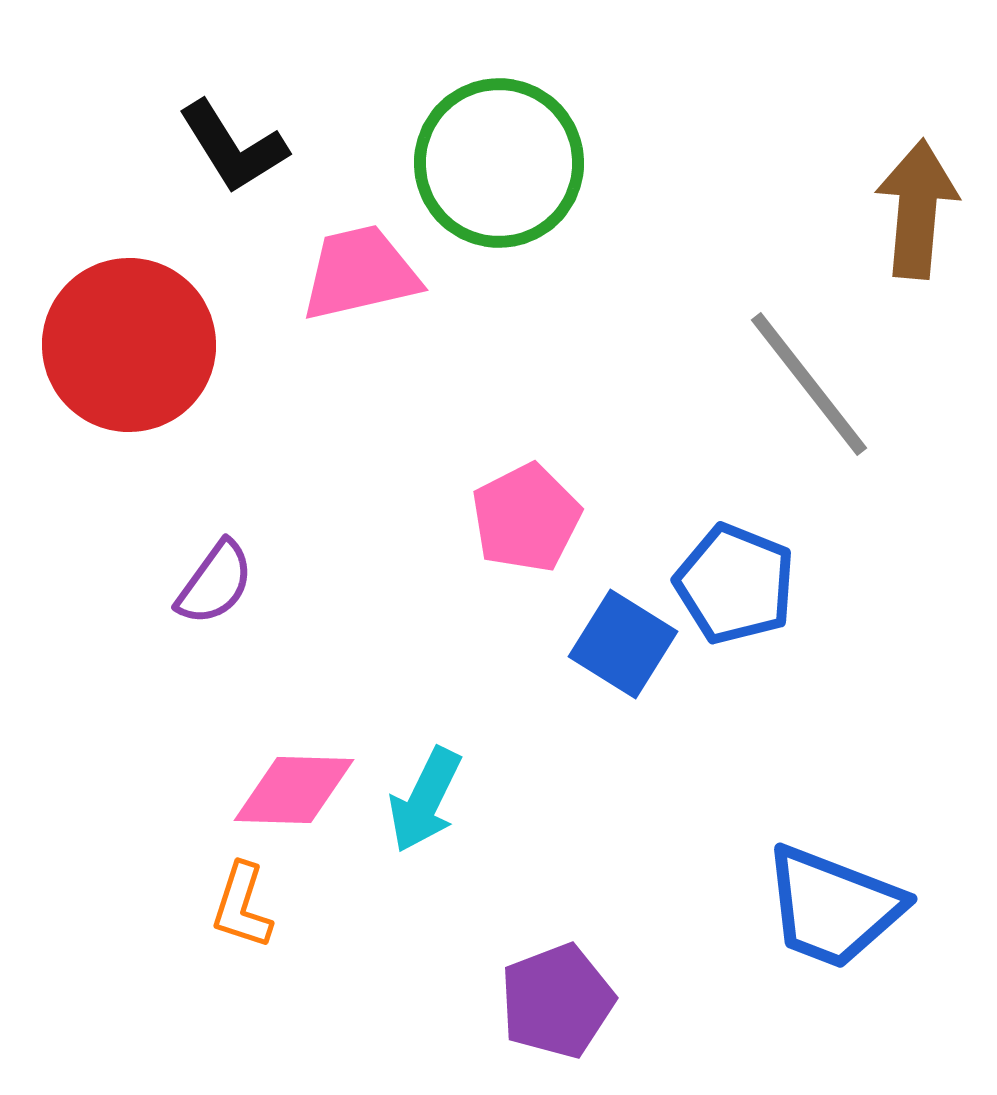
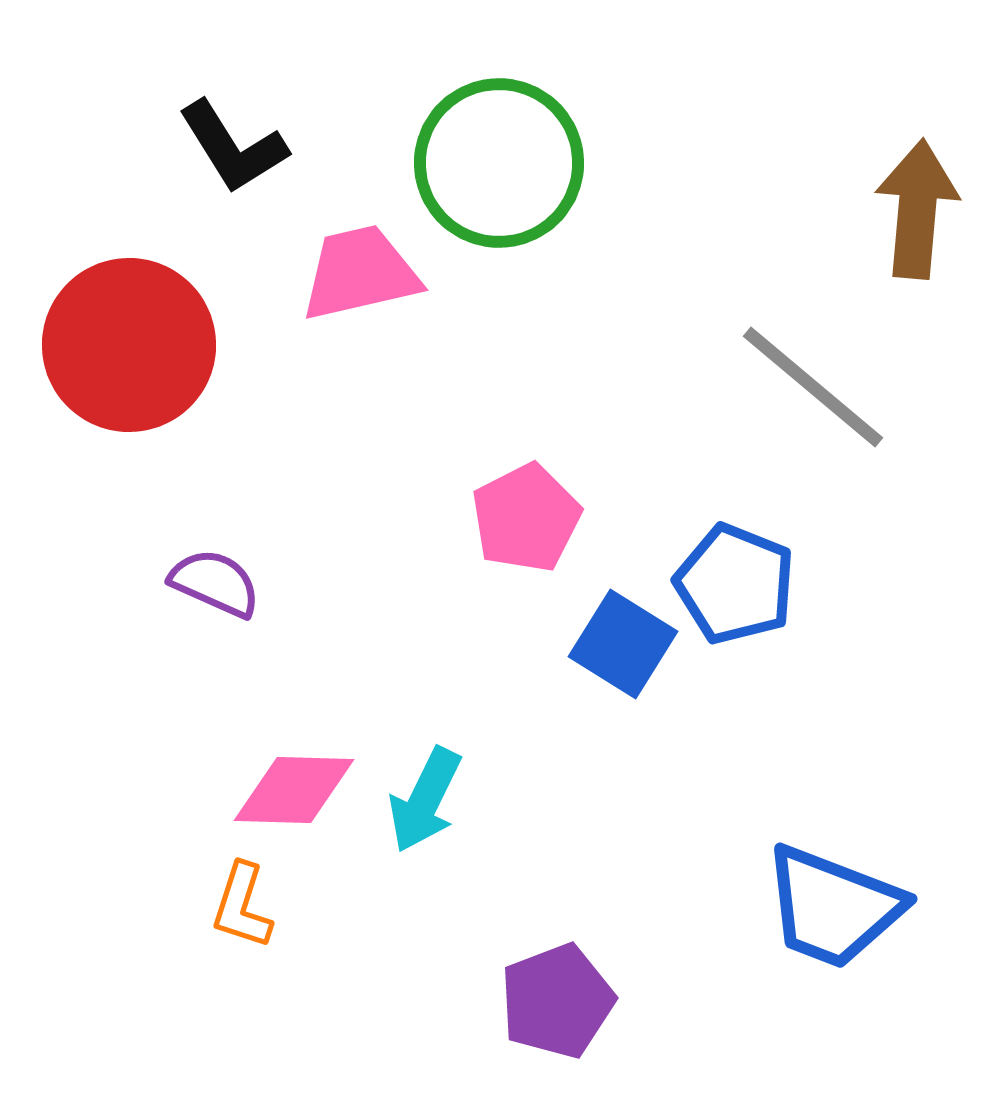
gray line: moved 4 px right, 3 px down; rotated 12 degrees counterclockwise
purple semicircle: rotated 102 degrees counterclockwise
